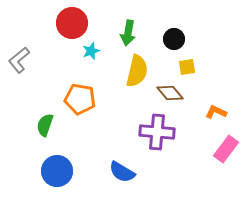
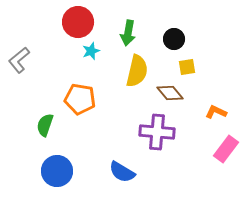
red circle: moved 6 px right, 1 px up
